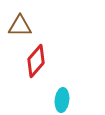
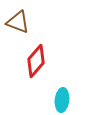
brown triangle: moved 2 px left, 4 px up; rotated 20 degrees clockwise
